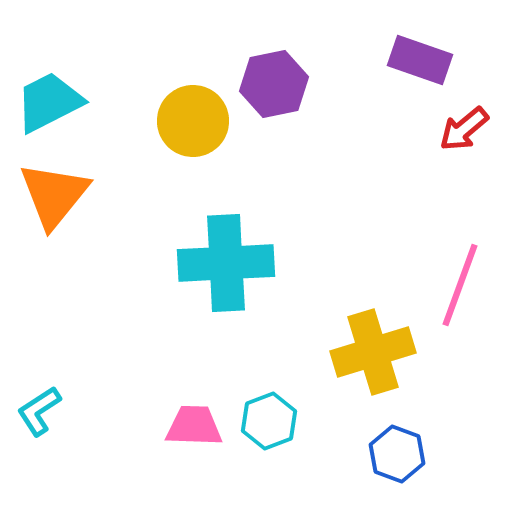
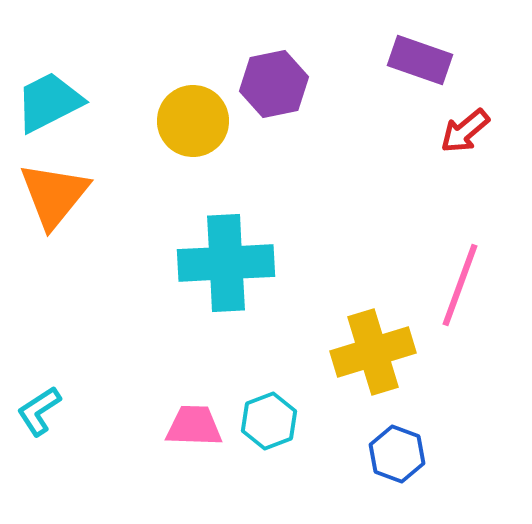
red arrow: moved 1 px right, 2 px down
